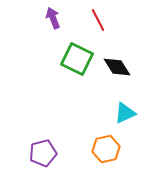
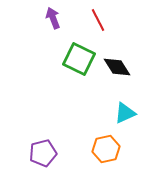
green square: moved 2 px right
